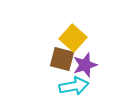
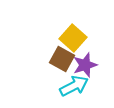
brown square: rotated 15 degrees clockwise
cyan arrow: rotated 16 degrees counterclockwise
